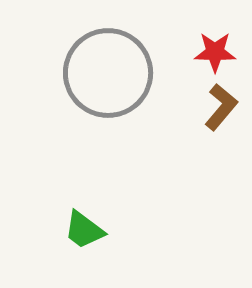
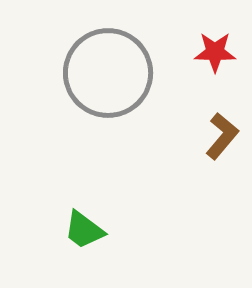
brown L-shape: moved 1 px right, 29 px down
